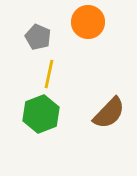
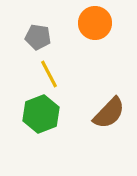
orange circle: moved 7 px right, 1 px down
gray pentagon: rotated 15 degrees counterclockwise
yellow line: rotated 40 degrees counterclockwise
